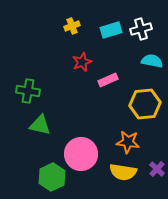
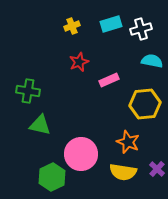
cyan rectangle: moved 6 px up
red star: moved 3 px left
pink rectangle: moved 1 px right
orange star: rotated 15 degrees clockwise
